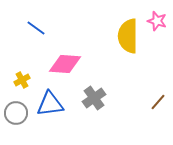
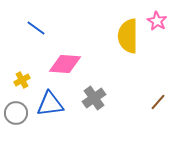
pink star: rotated 12 degrees clockwise
